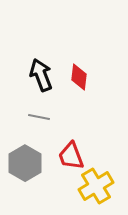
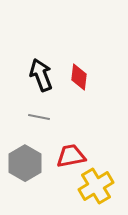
red trapezoid: rotated 100 degrees clockwise
